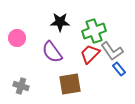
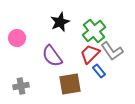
black star: rotated 24 degrees counterclockwise
green cross: rotated 20 degrees counterclockwise
purple semicircle: moved 4 px down
blue rectangle: moved 20 px left, 2 px down
gray cross: rotated 28 degrees counterclockwise
